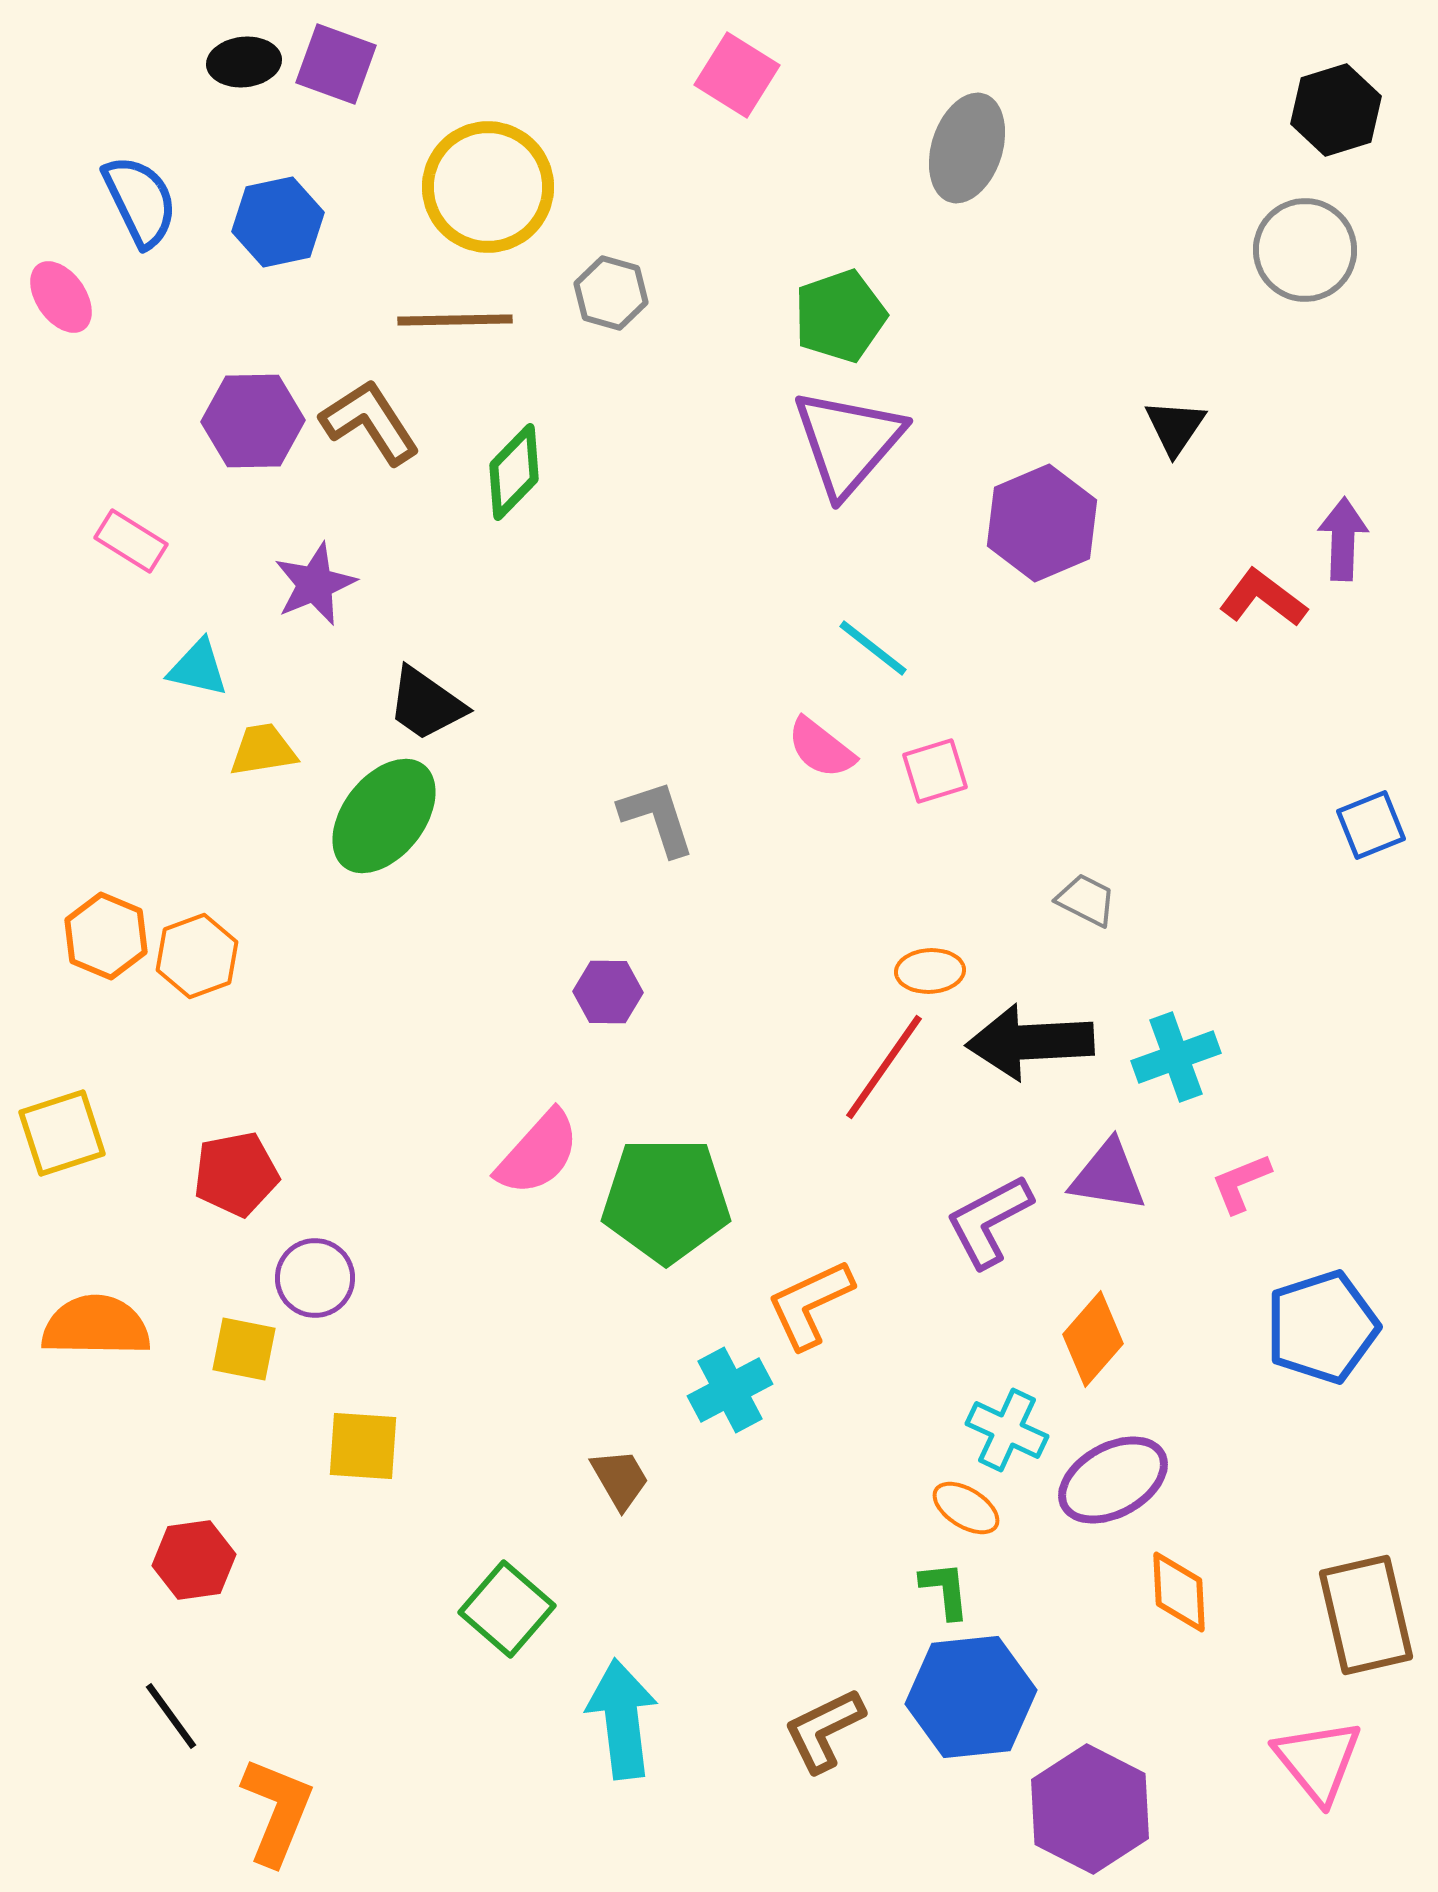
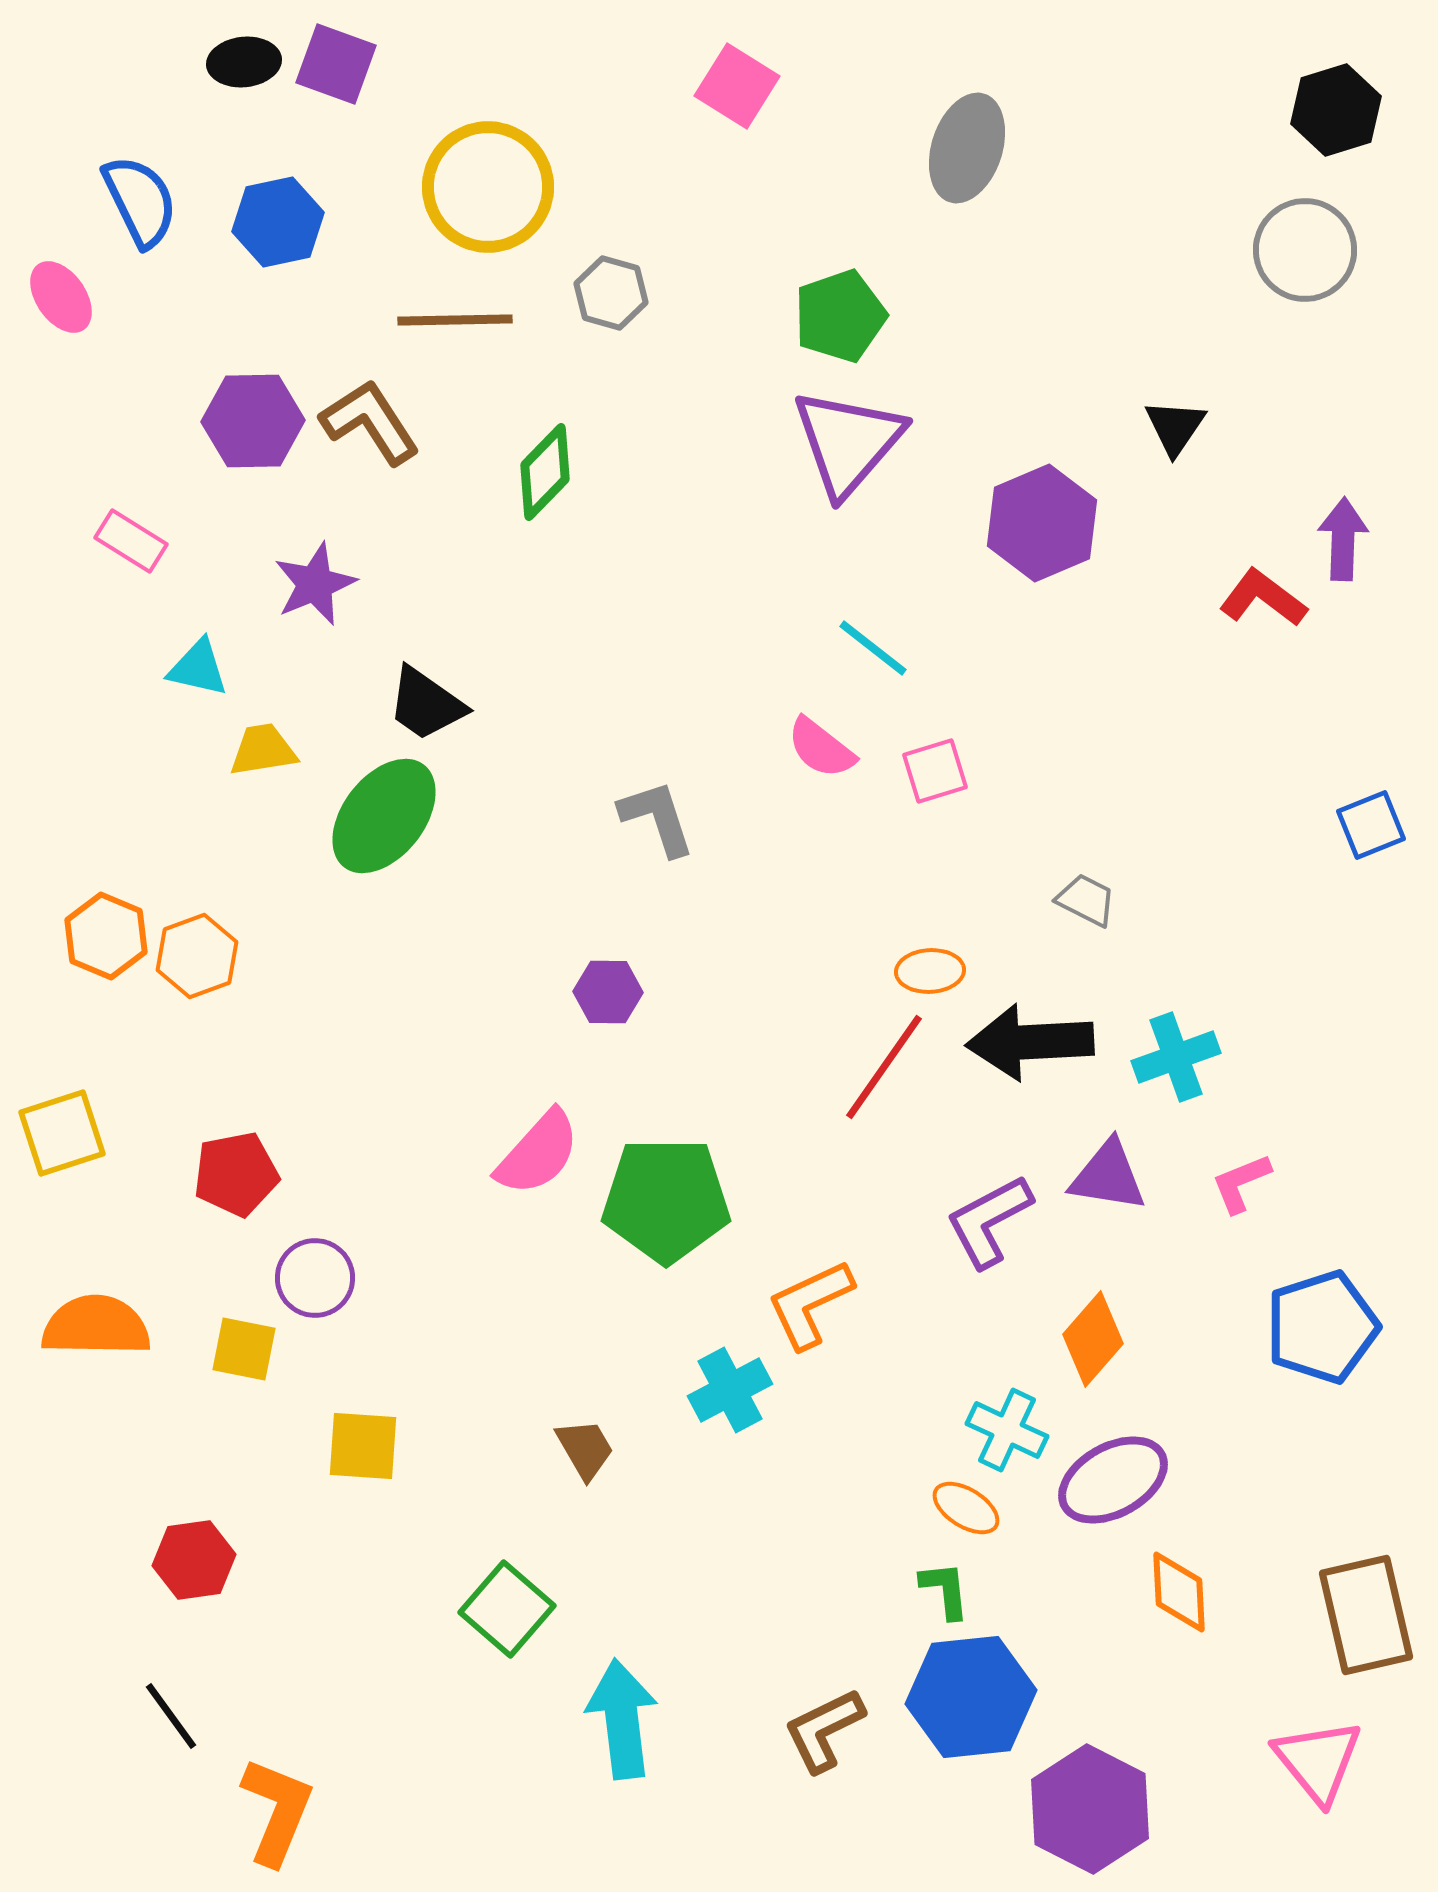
pink square at (737, 75): moved 11 px down
green diamond at (514, 472): moved 31 px right
brown trapezoid at (620, 1479): moved 35 px left, 30 px up
